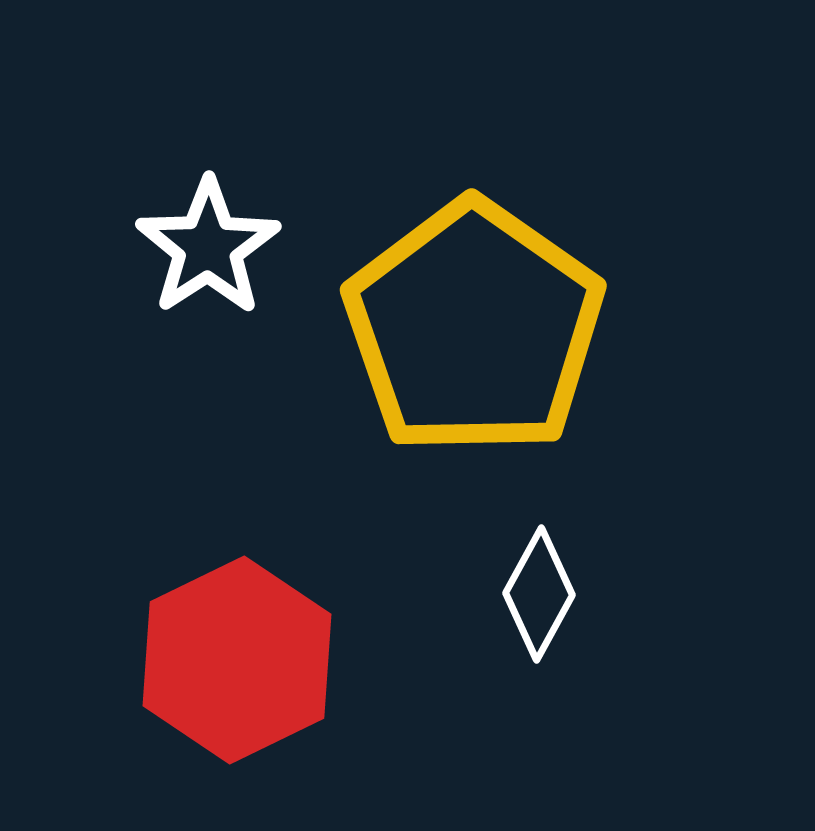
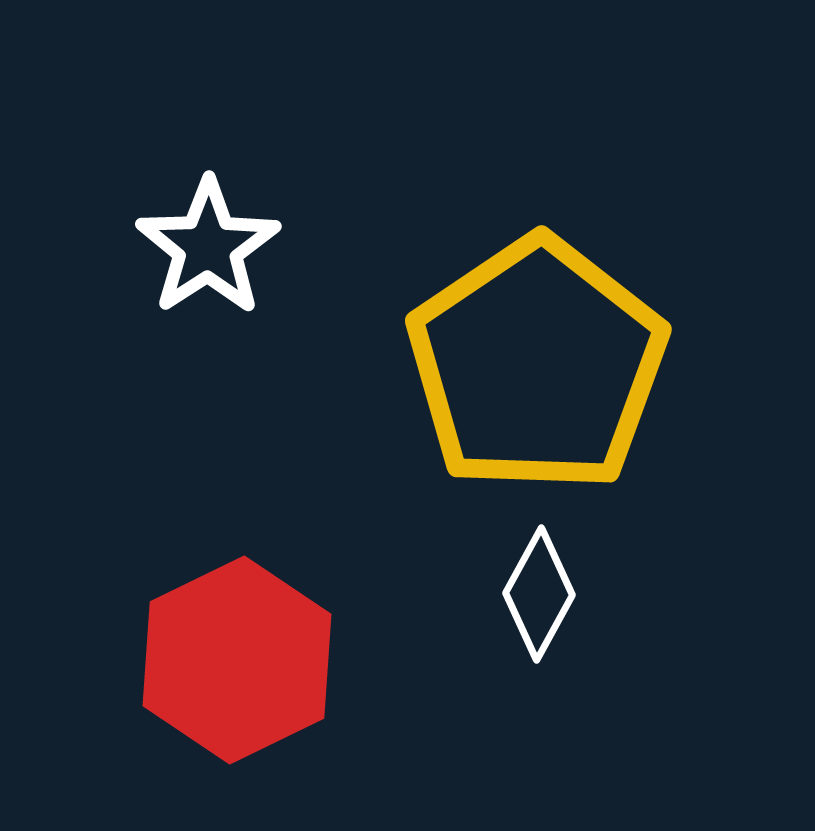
yellow pentagon: moved 63 px right, 37 px down; rotated 3 degrees clockwise
